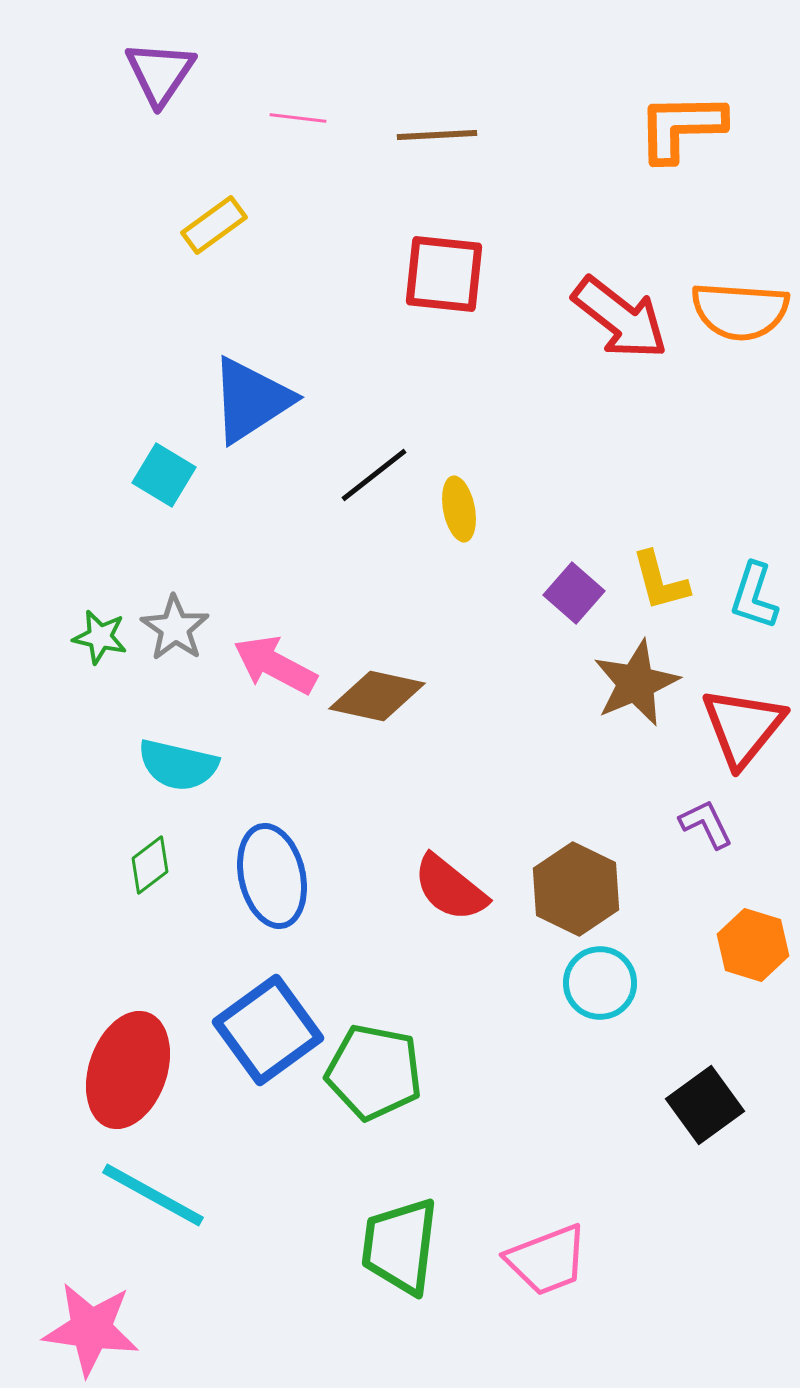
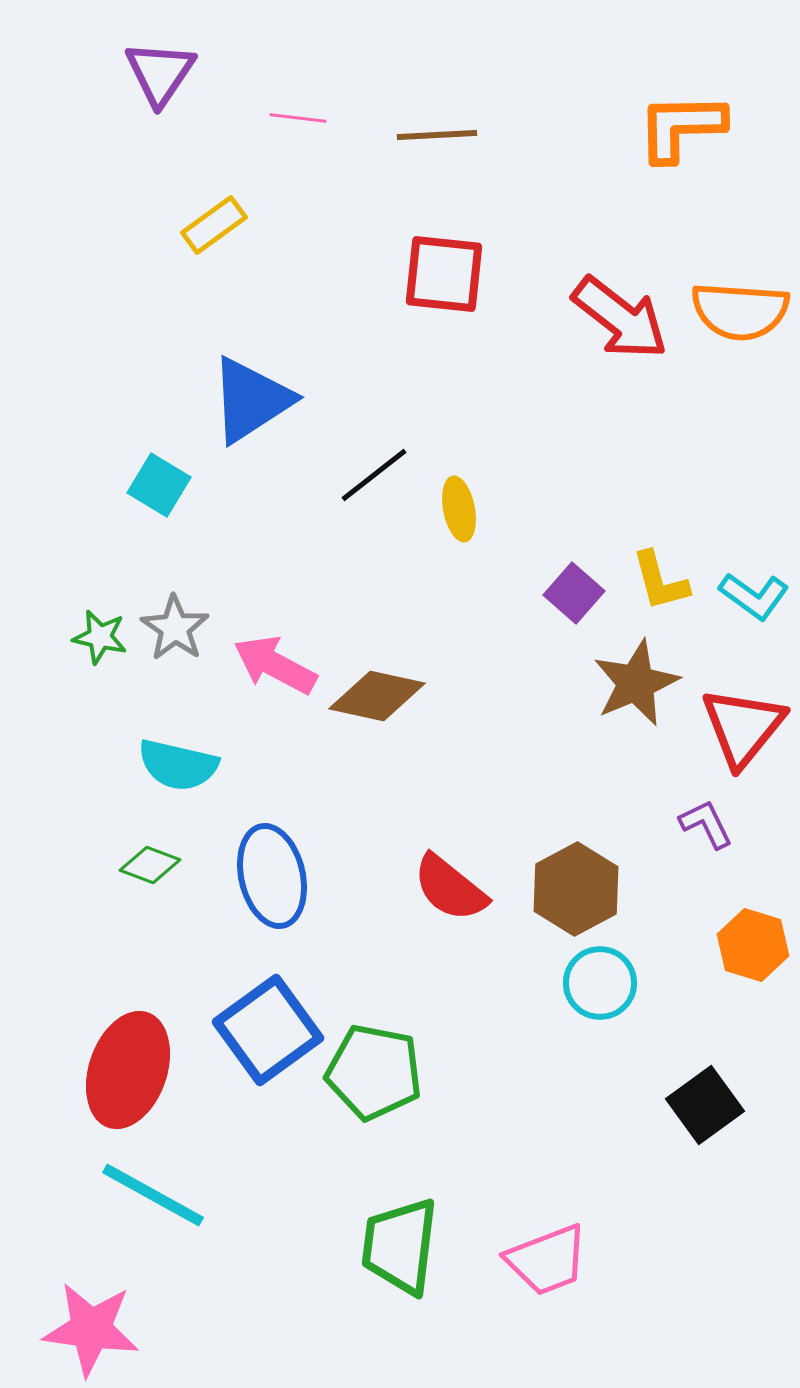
cyan square: moved 5 px left, 10 px down
cyan L-shape: rotated 72 degrees counterclockwise
green diamond: rotated 58 degrees clockwise
brown hexagon: rotated 6 degrees clockwise
